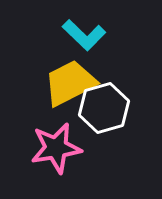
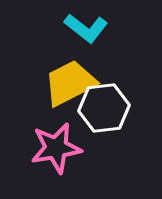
cyan L-shape: moved 2 px right, 7 px up; rotated 6 degrees counterclockwise
white hexagon: rotated 9 degrees clockwise
